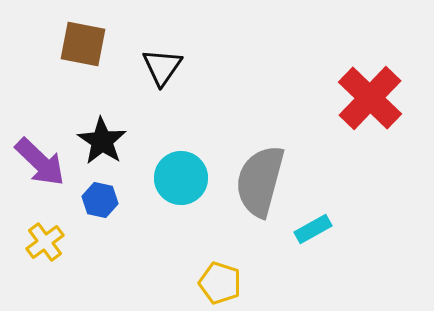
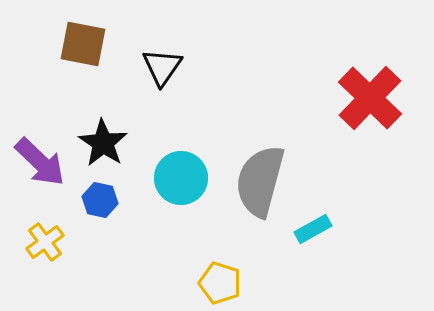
black star: moved 1 px right, 2 px down
